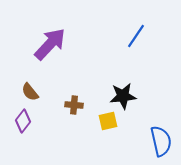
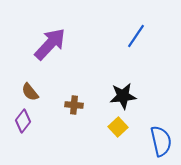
yellow square: moved 10 px right, 6 px down; rotated 30 degrees counterclockwise
